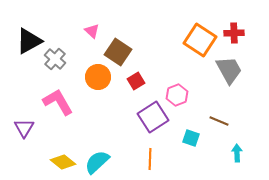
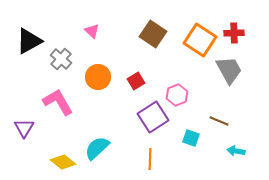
brown square: moved 35 px right, 18 px up
gray cross: moved 6 px right
cyan arrow: moved 1 px left, 2 px up; rotated 78 degrees counterclockwise
cyan semicircle: moved 14 px up
